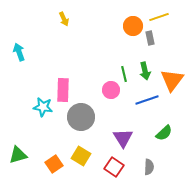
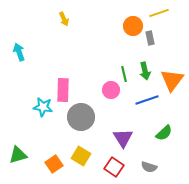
yellow line: moved 4 px up
gray semicircle: rotated 105 degrees clockwise
